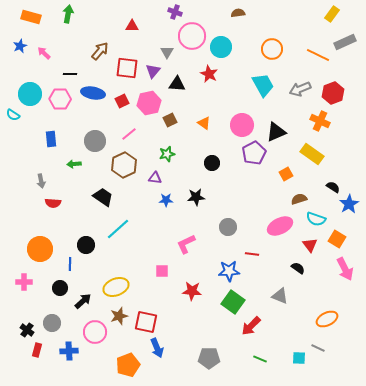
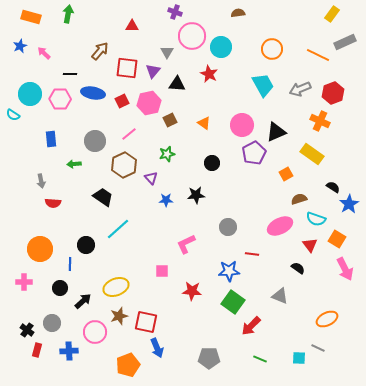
purple triangle at (155, 178): moved 4 px left; rotated 40 degrees clockwise
black star at (196, 197): moved 2 px up
